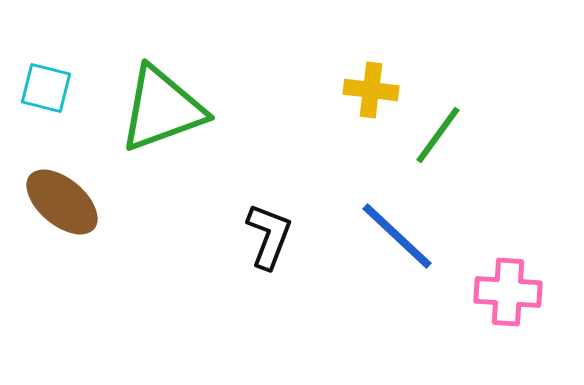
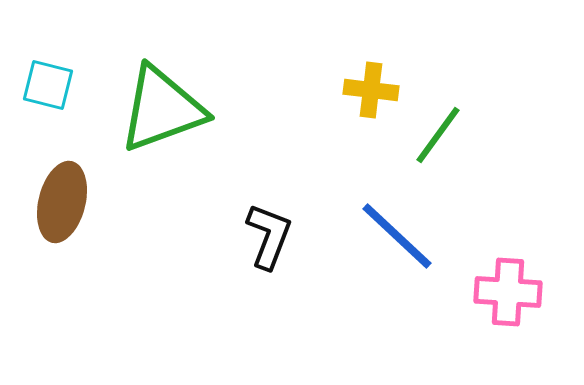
cyan square: moved 2 px right, 3 px up
brown ellipse: rotated 64 degrees clockwise
